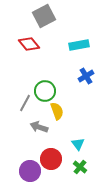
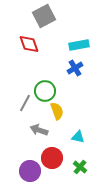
red diamond: rotated 20 degrees clockwise
blue cross: moved 11 px left, 8 px up
gray arrow: moved 3 px down
cyan triangle: moved 7 px up; rotated 40 degrees counterclockwise
red circle: moved 1 px right, 1 px up
